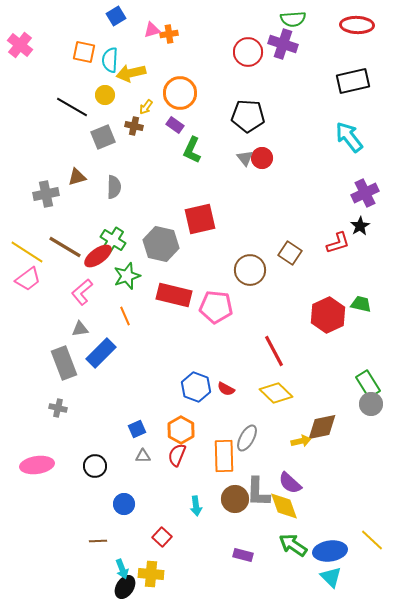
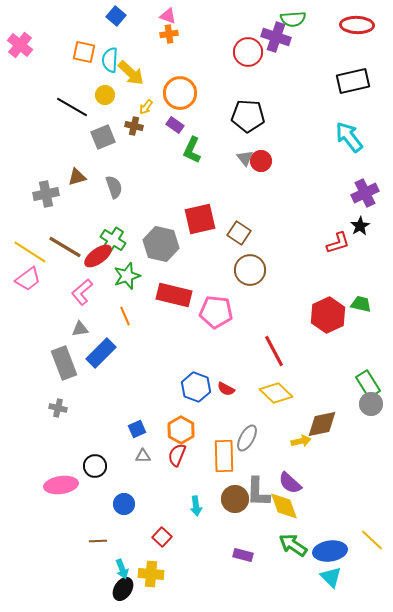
blue square at (116, 16): rotated 18 degrees counterclockwise
pink triangle at (152, 30): moved 16 px right, 14 px up; rotated 36 degrees clockwise
purple cross at (283, 44): moved 7 px left, 7 px up
yellow arrow at (131, 73): rotated 124 degrees counterclockwise
red circle at (262, 158): moved 1 px left, 3 px down
gray semicircle at (114, 187): rotated 20 degrees counterclockwise
yellow line at (27, 252): moved 3 px right
brown square at (290, 253): moved 51 px left, 20 px up
pink pentagon at (216, 307): moved 5 px down
brown diamond at (322, 427): moved 3 px up
pink ellipse at (37, 465): moved 24 px right, 20 px down
black ellipse at (125, 587): moved 2 px left, 2 px down
